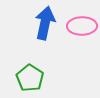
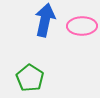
blue arrow: moved 3 px up
